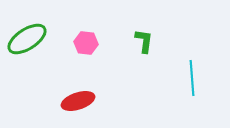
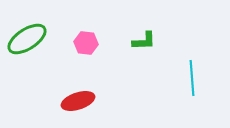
green L-shape: rotated 80 degrees clockwise
